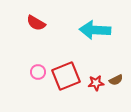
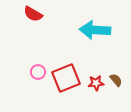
red semicircle: moved 3 px left, 9 px up
red square: moved 2 px down
brown semicircle: rotated 104 degrees counterclockwise
